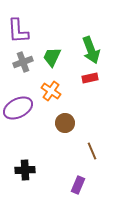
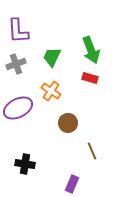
gray cross: moved 7 px left, 2 px down
red rectangle: rotated 28 degrees clockwise
brown circle: moved 3 px right
black cross: moved 6 px up; rotated 12 degrees clockwise
purple rectangle: moved 6 px left, 1 px up
